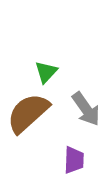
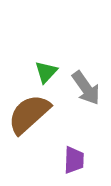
gray arrow: moved 21 px up
brown semicircle: moved 1 px right, 1 px down
